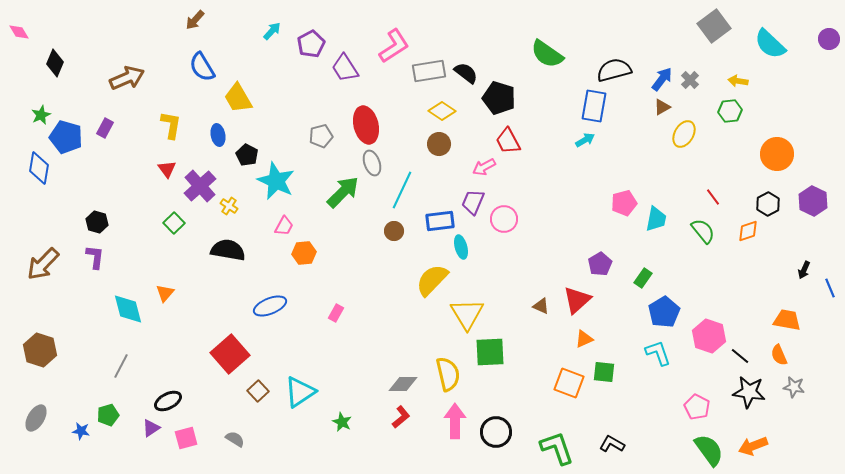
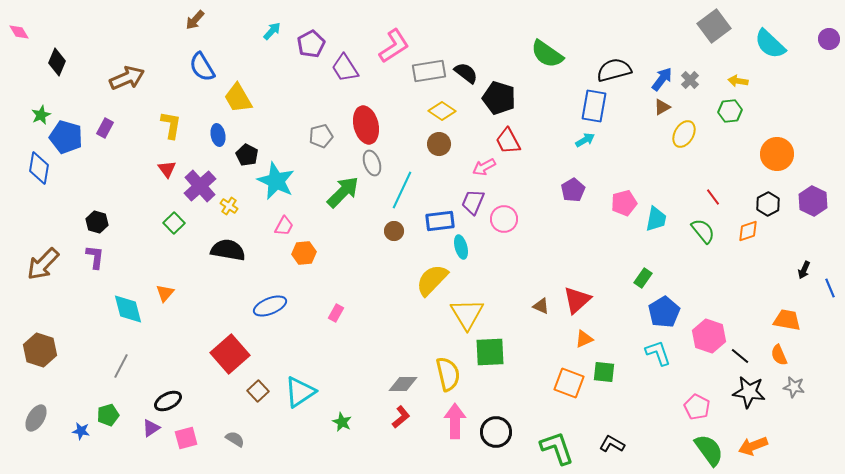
black diamond at (55, 63): moved 2 px right, 1 px up
purple pentagon at (600, 264): moved 27 px left, 74 px up
